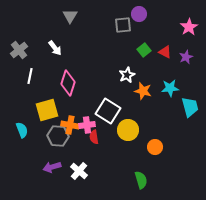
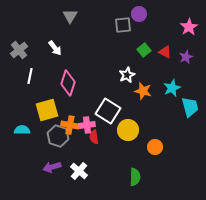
cyan star: moved 2 px right; rotated 18 degrees counterclockwise
cyan semicircle: rotated 70 degrees counterclockwise
gray hexagon: rotated 15 degrees clockwise
green semicircle: moved 6 px left, 3 px up; rotated 18 degrees clockwise
